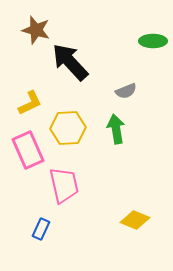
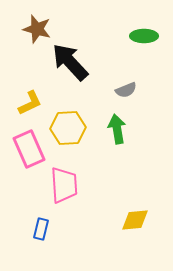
brown star: moved 1 px right, 1 px up
green ellipse: moved 9 px left, 5 px up
gray semicircle: moved 1 px up
green arrow: moved 1 px right
pink rectangle: moved 1 px right, 1 px up
pink trapezoid: rotated 9 degrees clockwise
yellow diamond: rotated 28 degrees counterclockwise
blue rectangle: rotated 10 degrees counterclockwise
